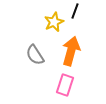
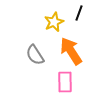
black line: moved 4 px right, 2 px down
orange arrow: rotated 48 degrees counterclockwise
pink rectangle: moved 3 px up; rotated 20 degrees counterclockwise
